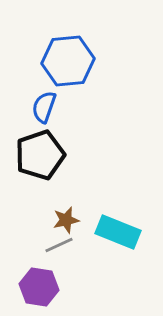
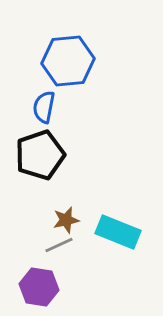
blue semicircle: rotated 8 degrees counterclockwise
